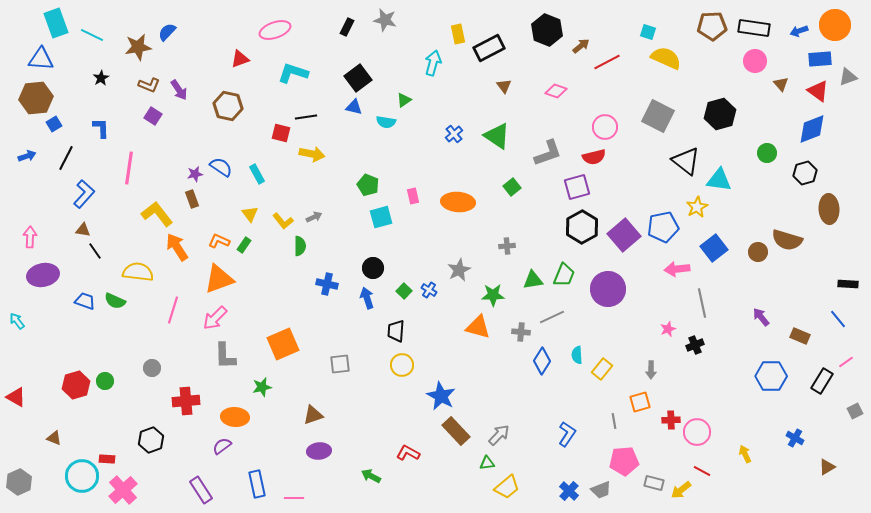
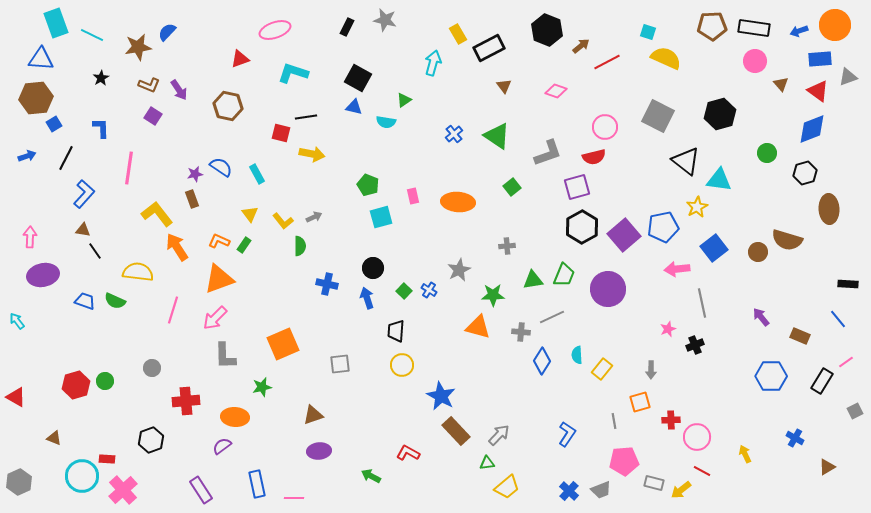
yellow rectangle at (458, 34): rotated 18 degrees counterclockwise
black square at (358, 78): rotated 24 degrees counterclockwise
pink circle at (697, 432): moved 5 px down
